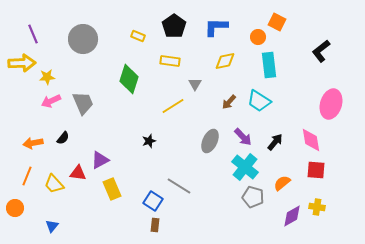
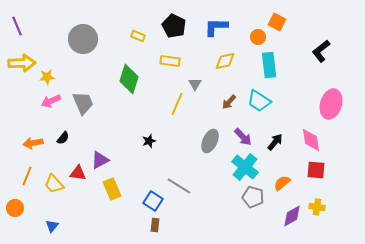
black pentagon at (174, 26): rotated 10 degrees counterclockwise
purple line at (33, 34): moved 16 px left, 8 px up
yellow line at (173, 106): moved 4 px right, 2 px up; rotated 35 degrees counterclockwise
